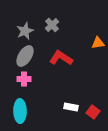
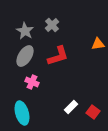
gray star: rotated 18 degrees counterclockwise
orange triangle: moved 1 px down
red L-shape: moved 3 px left, 2 px up; rotated 130 degrees clockwise
pink cross: moved 8 px right, 3 px down; rotated 24 degrees clockwise
white rectangle: rotated 56 degrees counterclockwise
cyan ellipse: moved 2 px right, 2 px down; rotated 15 degrees counterclockwise
